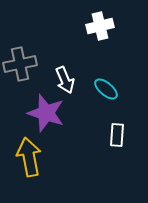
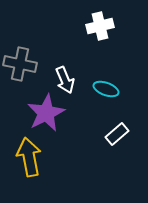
gray cross: rotated 24 degrees clockwise
cyan ellipse: rotated 20 degrees counterclockwise
purple star: rotated 27 degrees clockwise
white rectangle: moved 1 px up; rotated 45 degrees clockwise
